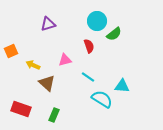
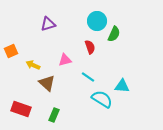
green semicircle: rotated 28 degrees counterclockwise
red semicircle: moved 1 px right, 1 px down
